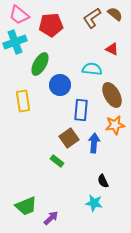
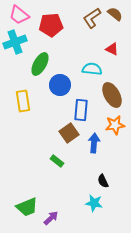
brown square: moved 5 px up
green trapezoid: moved 1 px right, 1 px down
